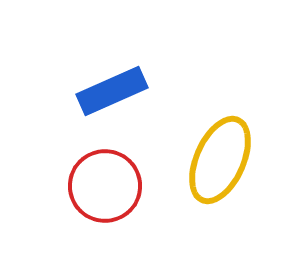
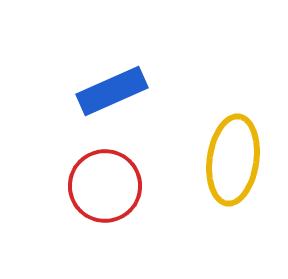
yellow ellipse: moved 13 px right; rotated 16 degrees counterclockwise
